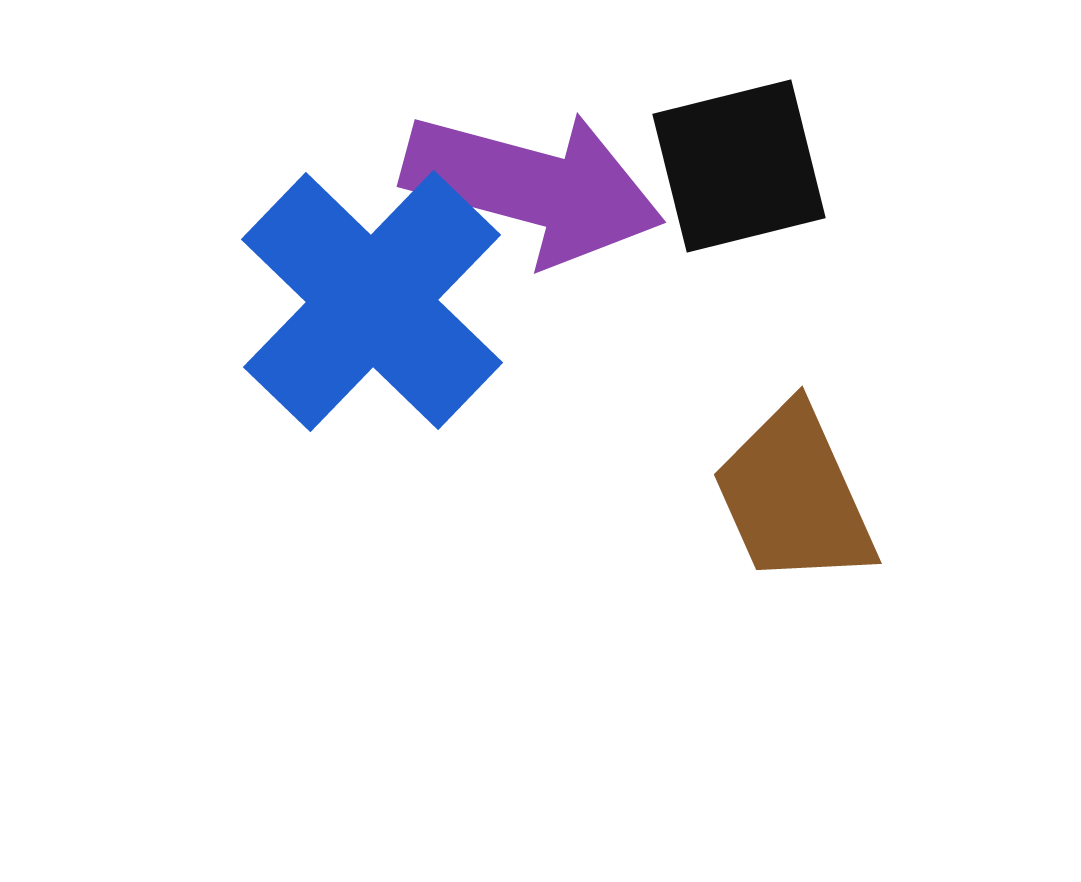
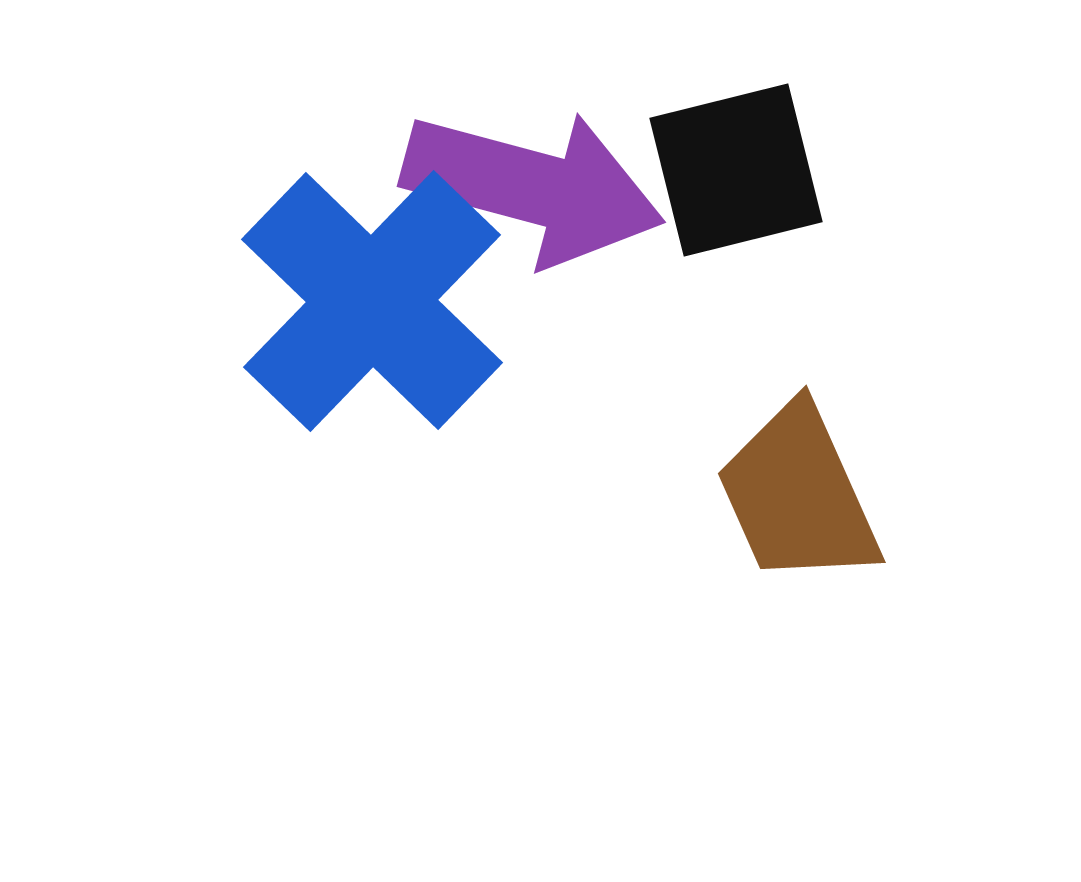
black square: moved 3 px left, 4 px down
brown trapezoid: moved 4 px right, 1 px up
